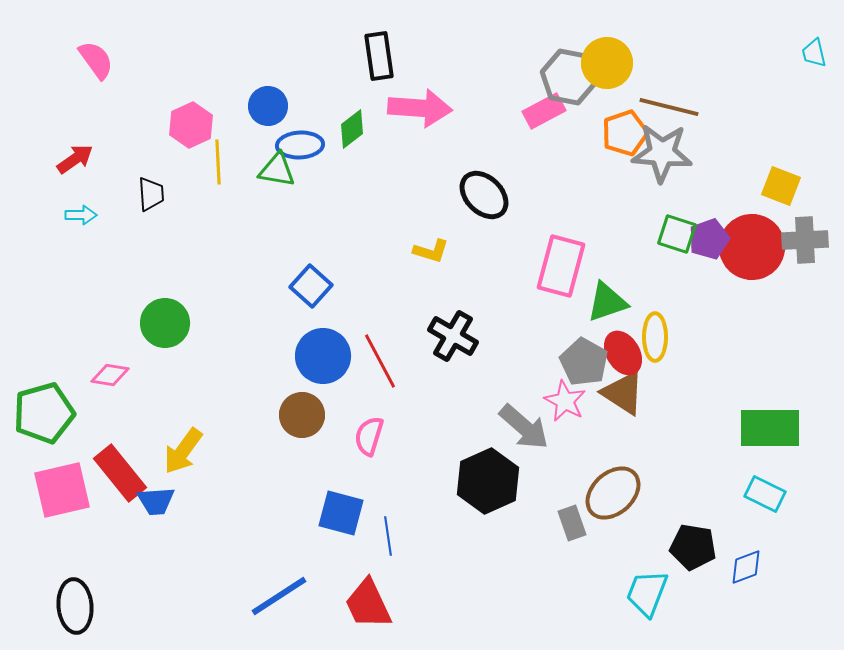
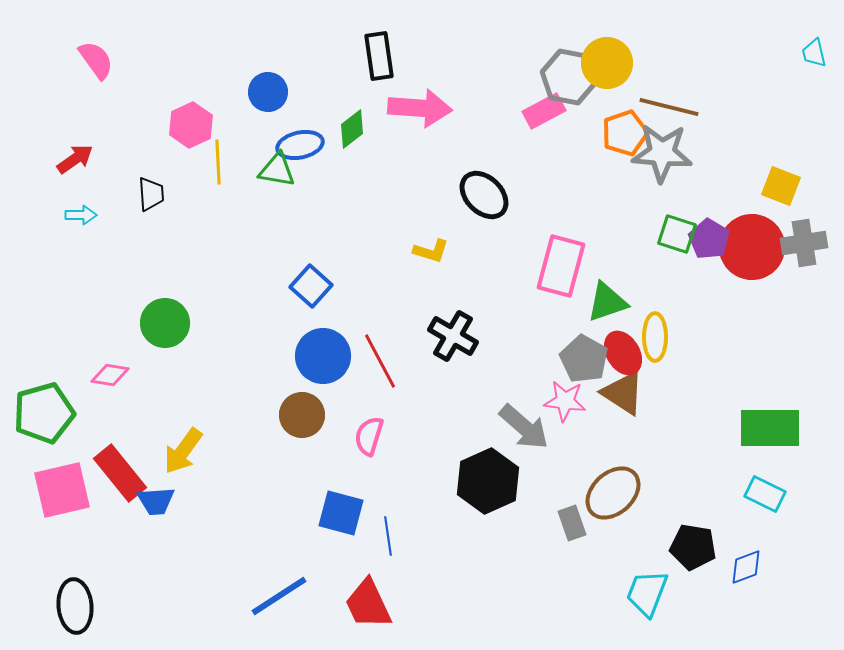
blue circle at (268, 106): moved 14 px up
blue ellipse at (300, 145): rotated 9 degrees counterclockwise
purple pentagon at (709, 239): rotated 21 degrees counterclockwise
gray cross at (805, 240): moved 1 px left, 3 px down; rotated 6 degrees counterclockwise
gray pentagon at (584, 362): moved 3 px up
pink star at (565, 401): rotated 21 degrees counterclockwise
